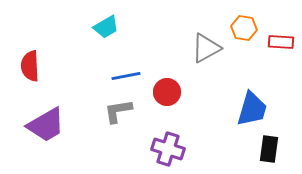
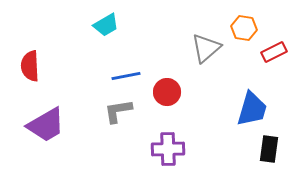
cyan trapezoid: moved 2 px up
red rectangle: moved 7 px left, 10 px down; rotated 30 degrees counterclockwise
gray triangle: rotated 12 degrees counterclockwise
purple cross: rotated 20 degrees counterclockwise
